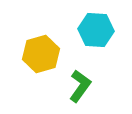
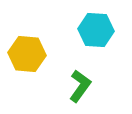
yellow hexagon: moved 14 px left; rotated 21 degrees clockwise
